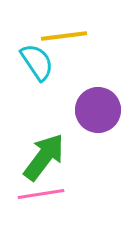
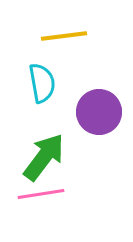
cyan semicircle: moved 5 px right, 21 px down; rotated 24 degrees clockwise
purple circle: moved 1 px right, 2 px down
